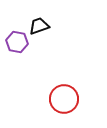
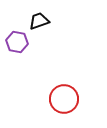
black trapezoid: moved 5 px up
